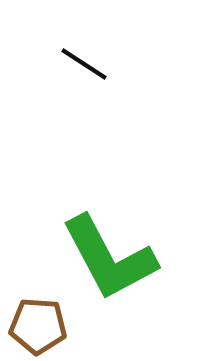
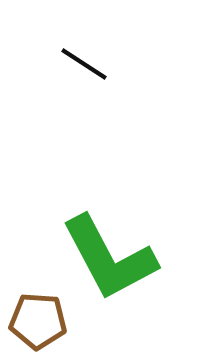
brown pentagon: moved 5 px up
